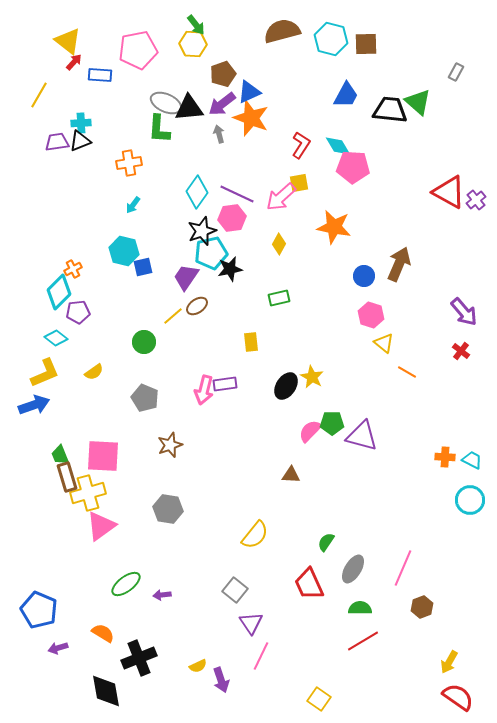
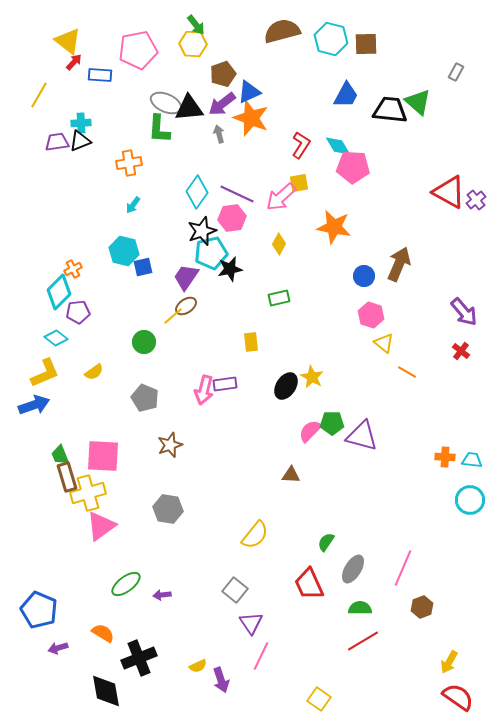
brown ellipse at (197, 306): moved 11 px left
cyan trapezoid at (472, 460): rotated 20 degrees counterclockwise
